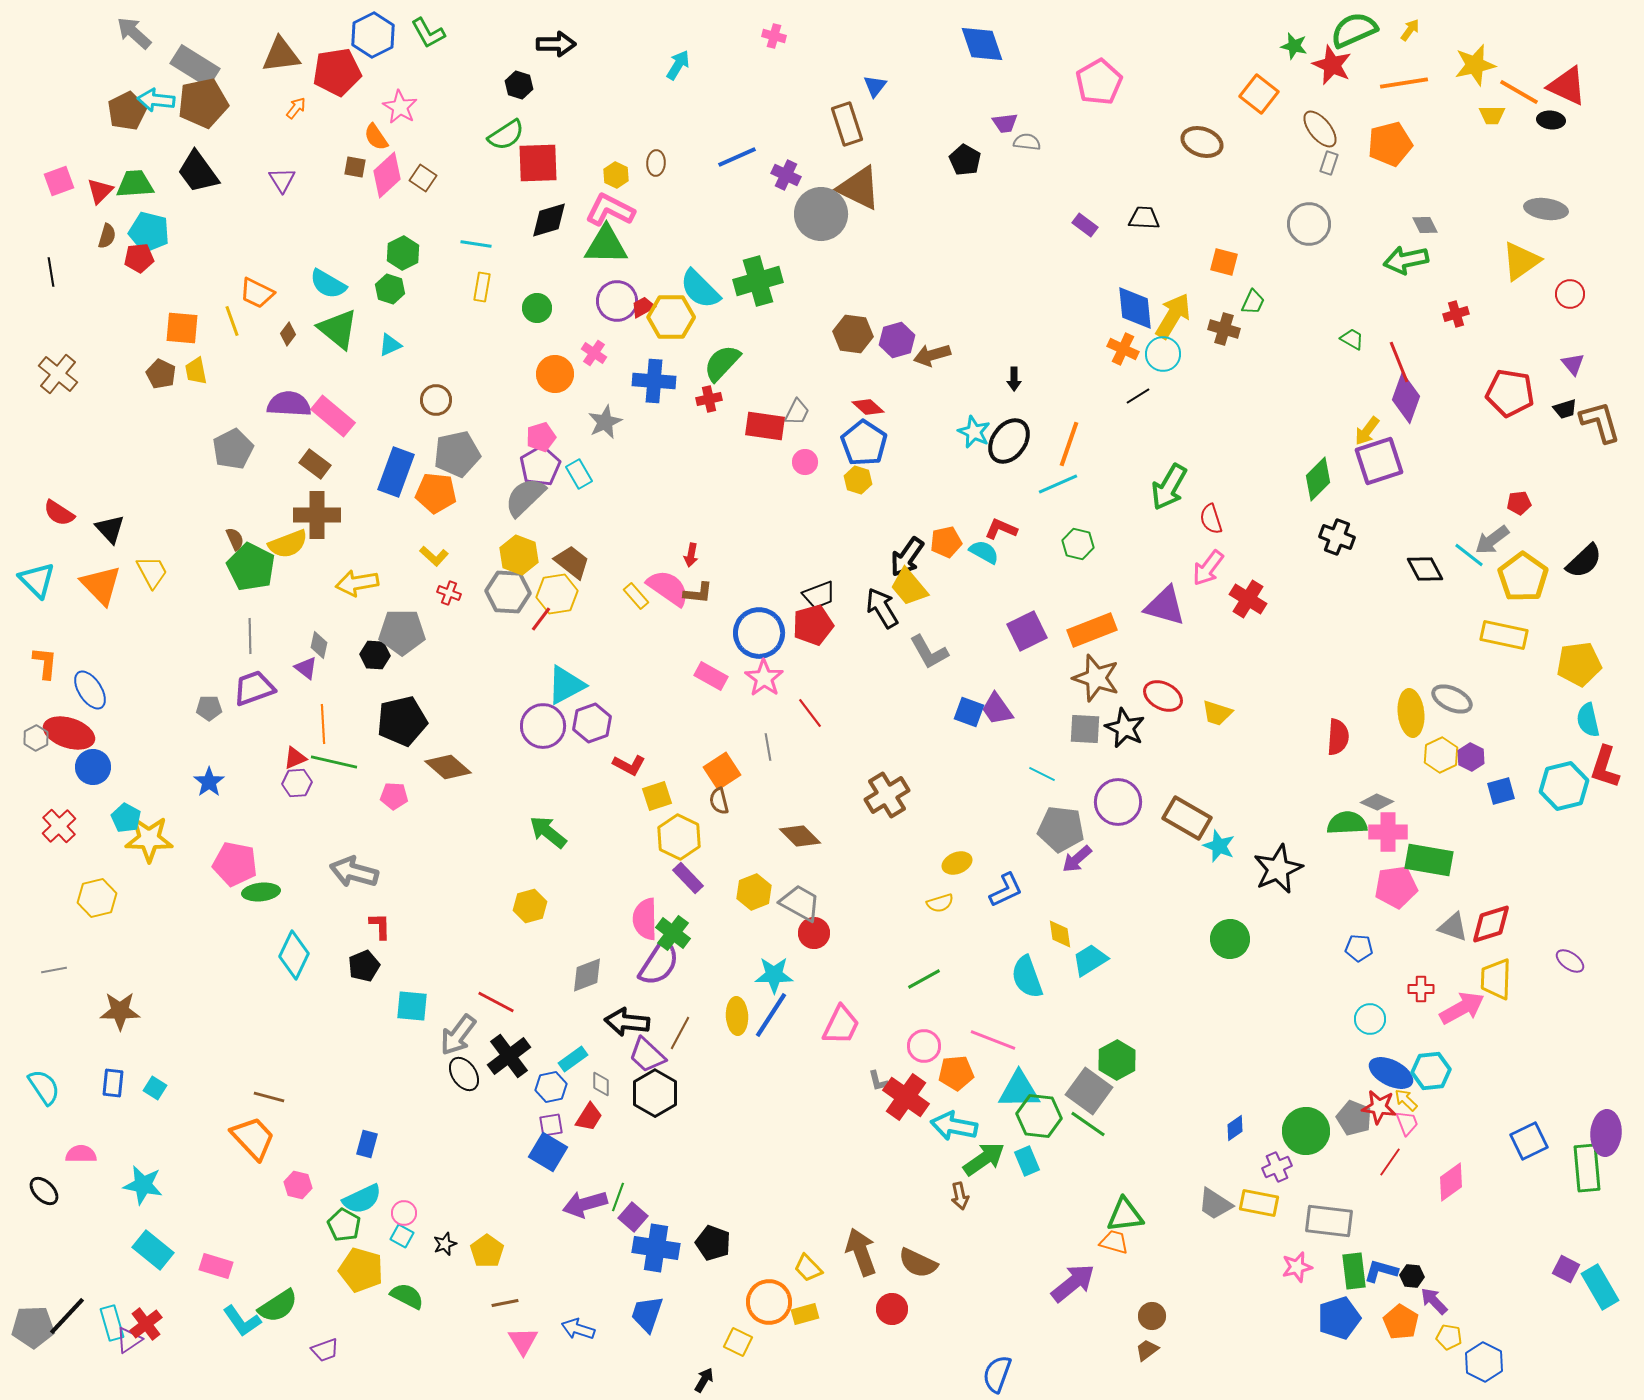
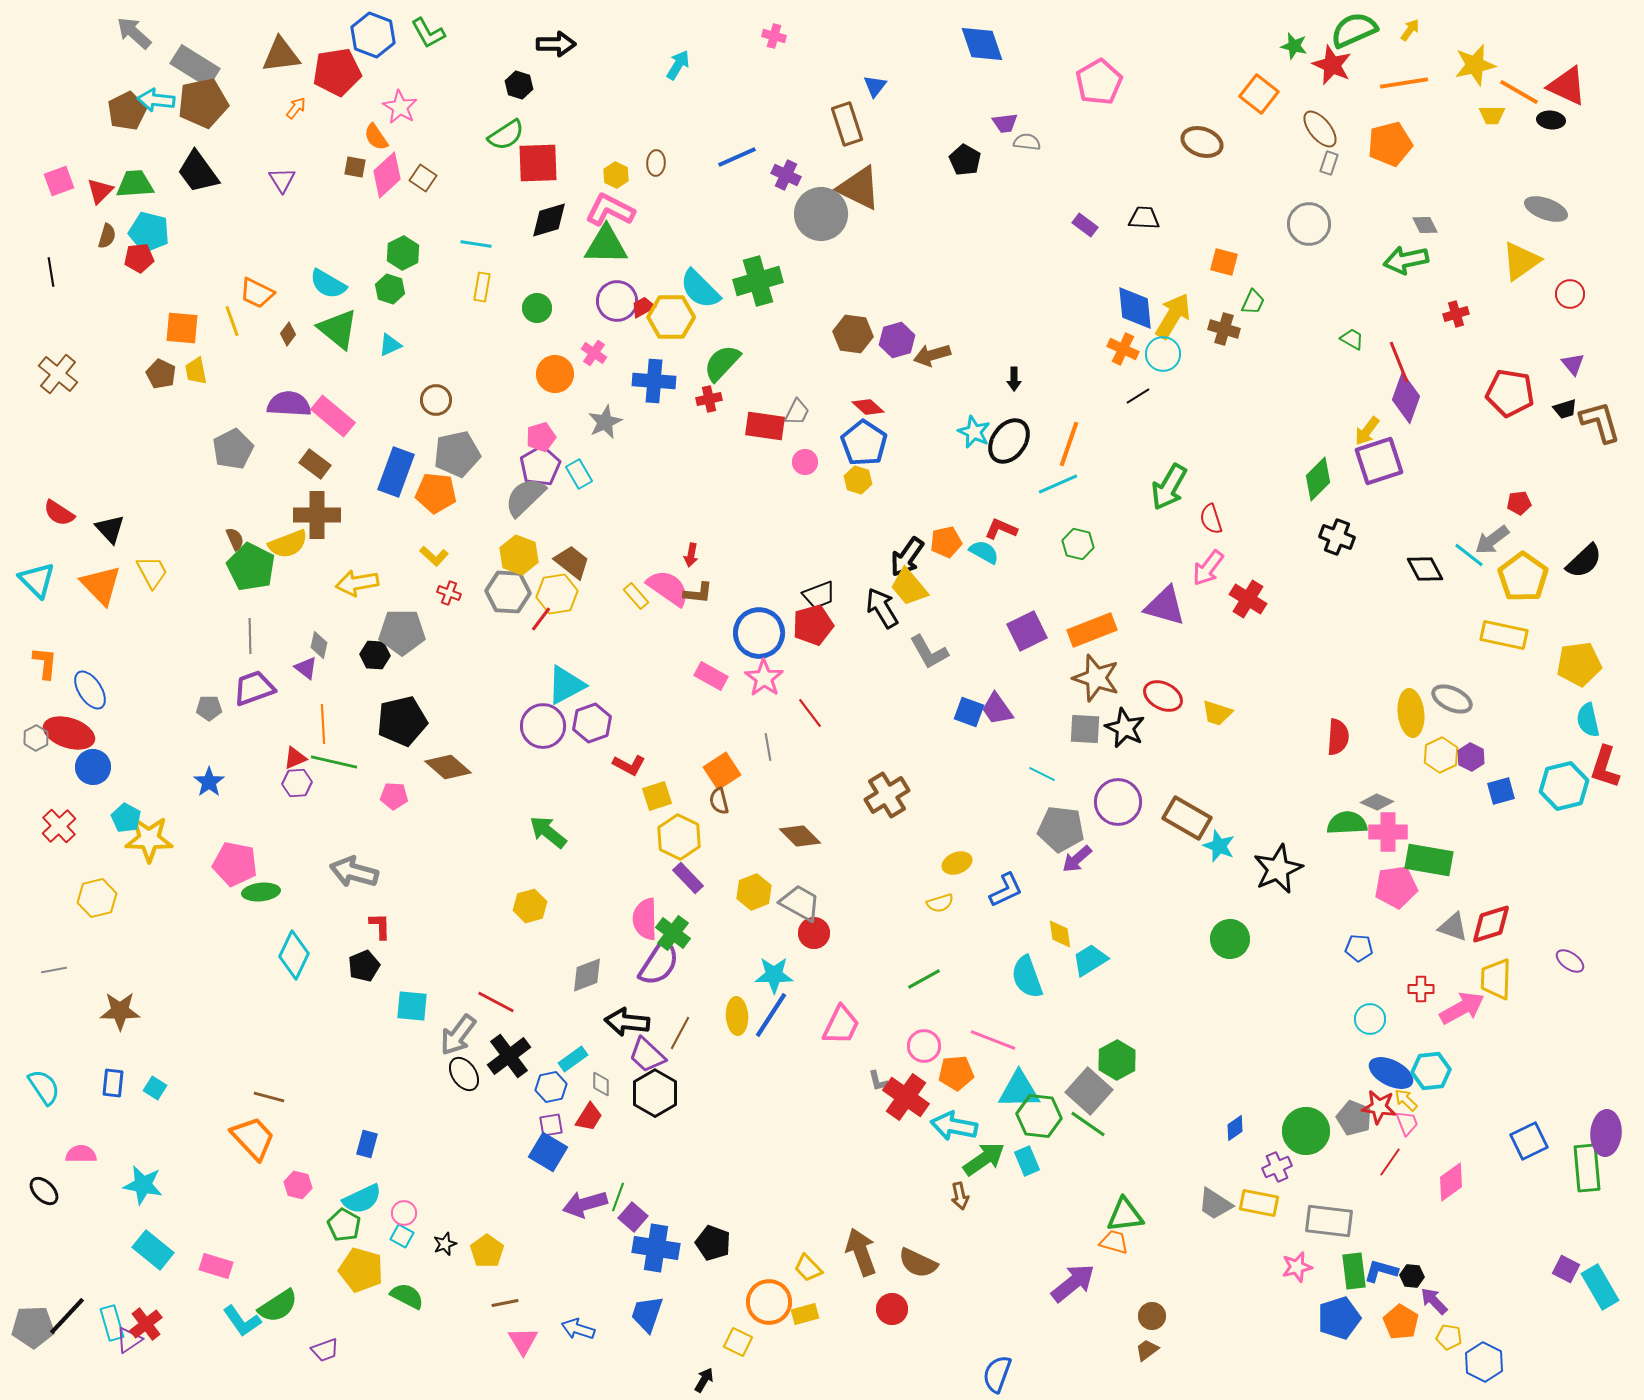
blue hexagon at (373, 35): rotated 12 degrees counterclockwise
gray ellipse at (1546, 209): rotated 12 degrees clockwise
gray square at (1089, 1091): rotated 6 degrees clockwise
